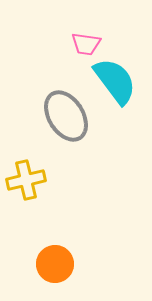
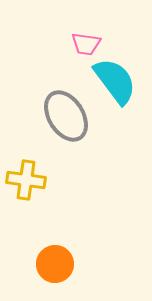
yellow cross: rotated 21 degrees clockwise
